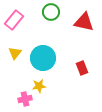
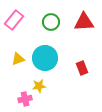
green circle: moved 10 px down
red triangle: rotated 15 degrees counterclockwise
yellow triangle: moved 3 px right, 6 px down; rotated 32 degrees clockwise
cyan circle: moved 2 px right
